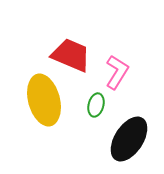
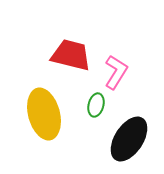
red trapezoid: rotated 9 degrees counterclockwise
pink L-shape: moved 1 px left
yellow ellipse: moved 14 px down
